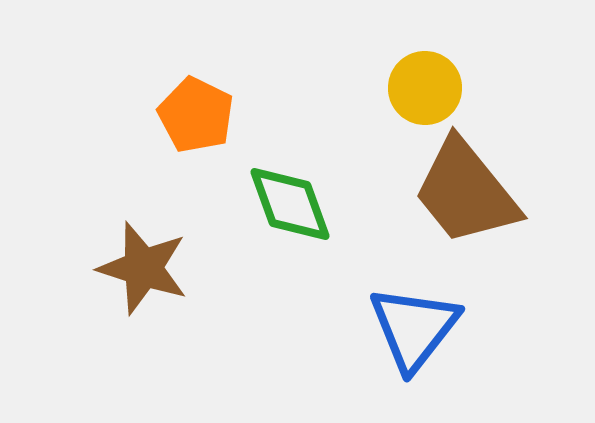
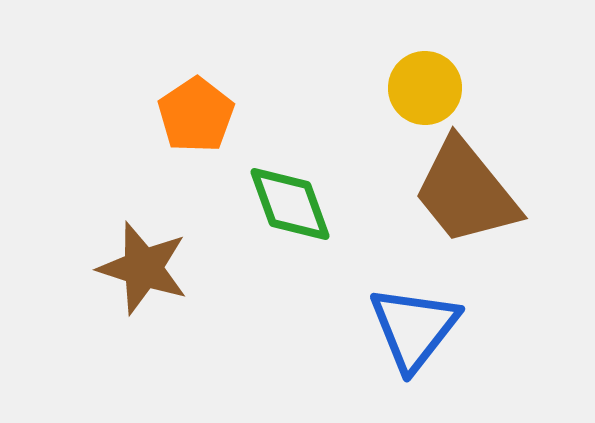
orange pentagon: rotated 12 degrees clockwise
